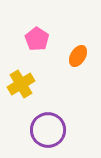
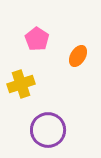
yellow cross: rotated 12 degrees clockwise
